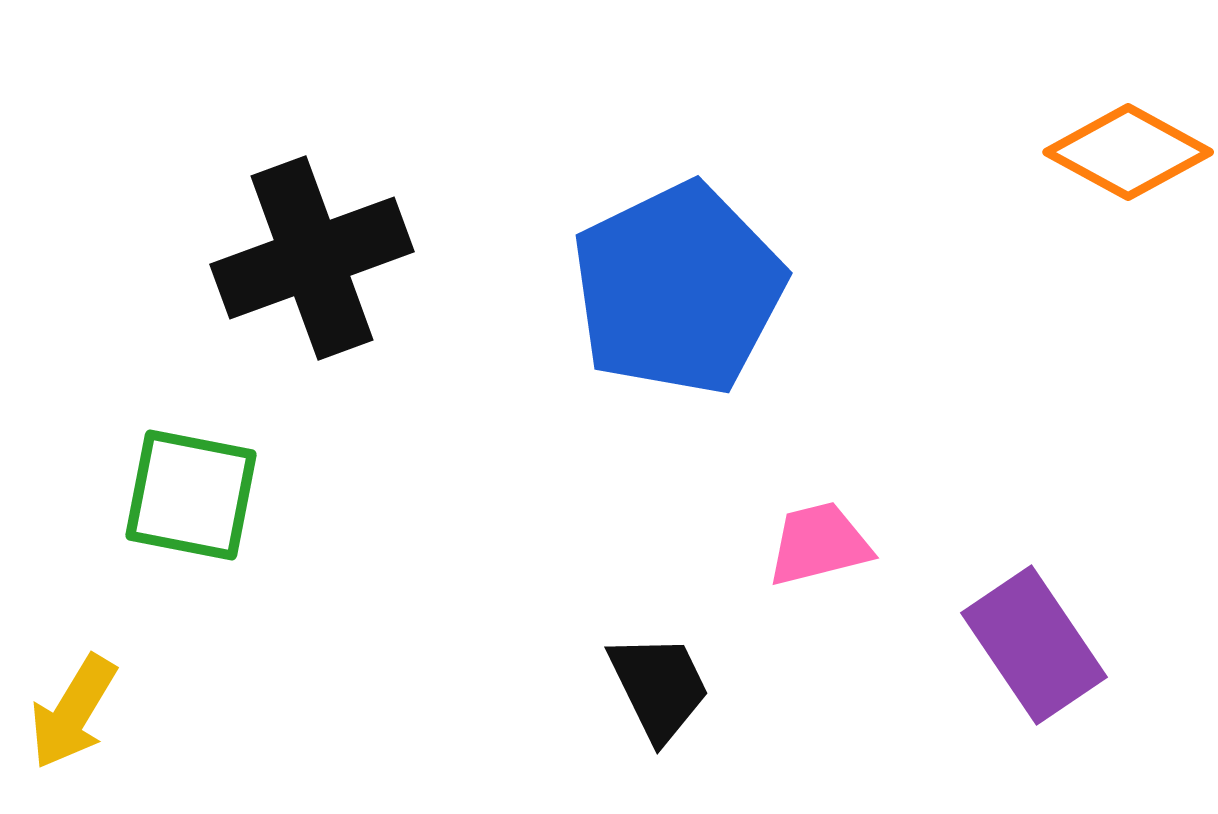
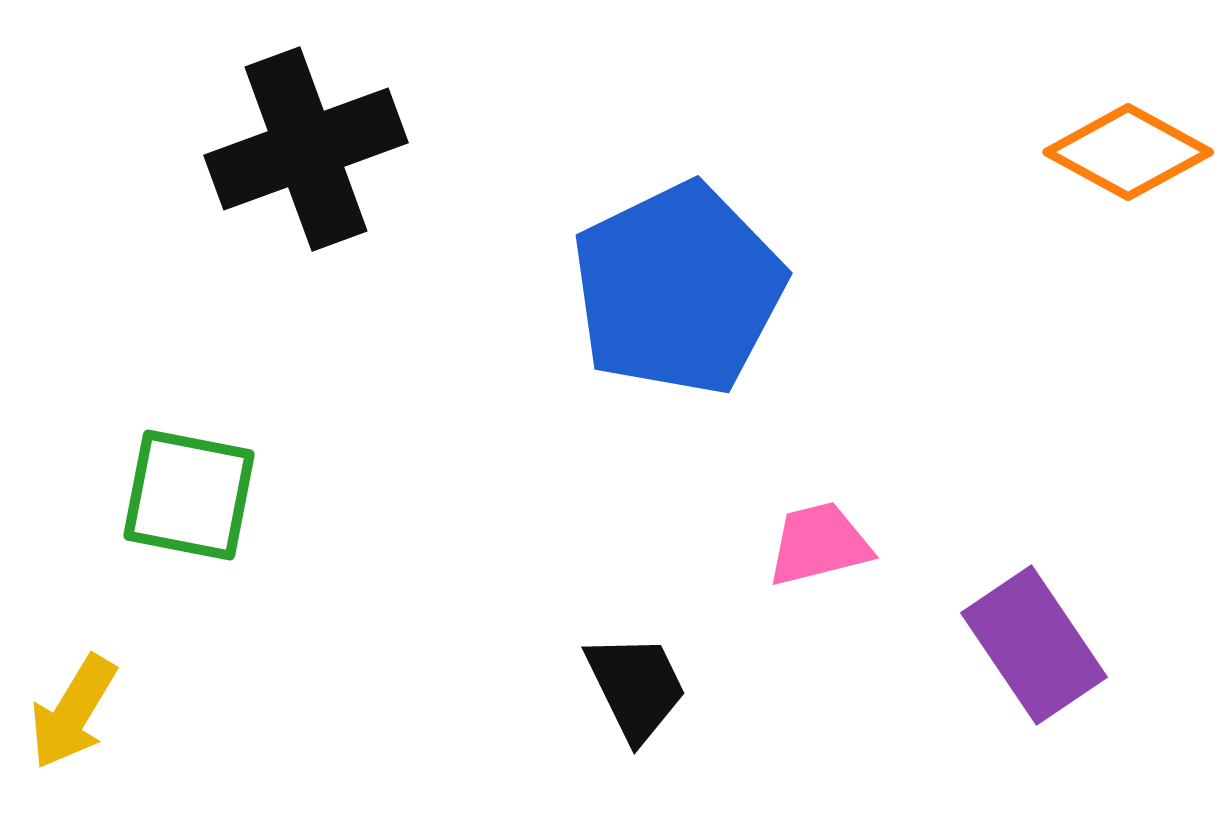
black cross: moved 6 px left, 109 px up
green square: moved 2 px left
black trapezoid: moved 23 px left
